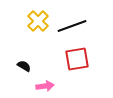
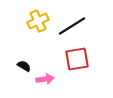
yellow cross: rotated 20 degrees clockwise
black line: rotated 12 degrees counterclockwise
pink arrow: moved 7 px up
